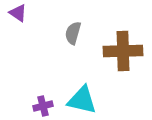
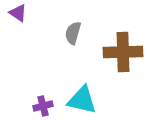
brown cross: moved 1 px down
